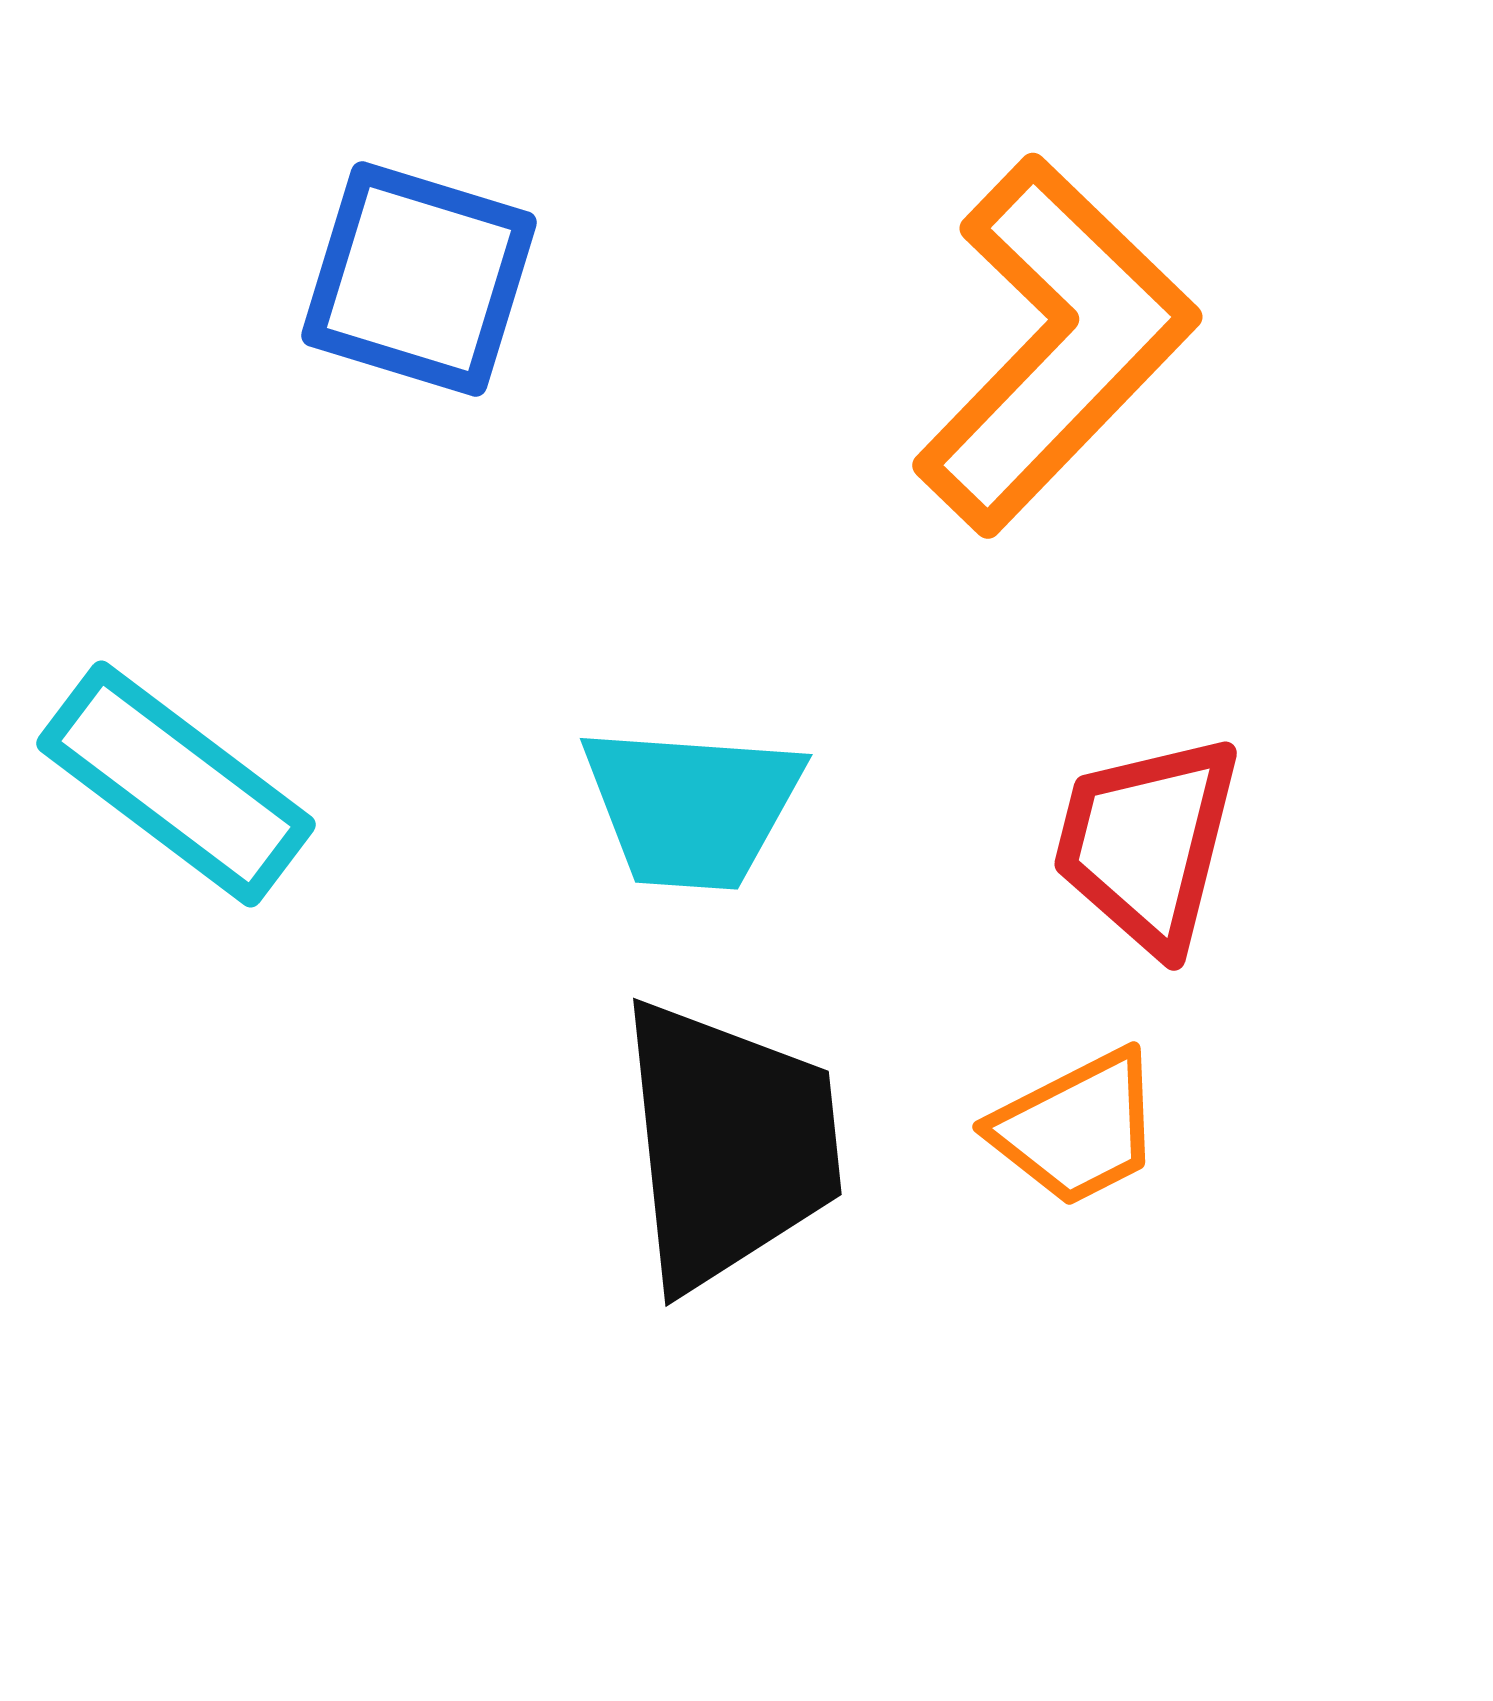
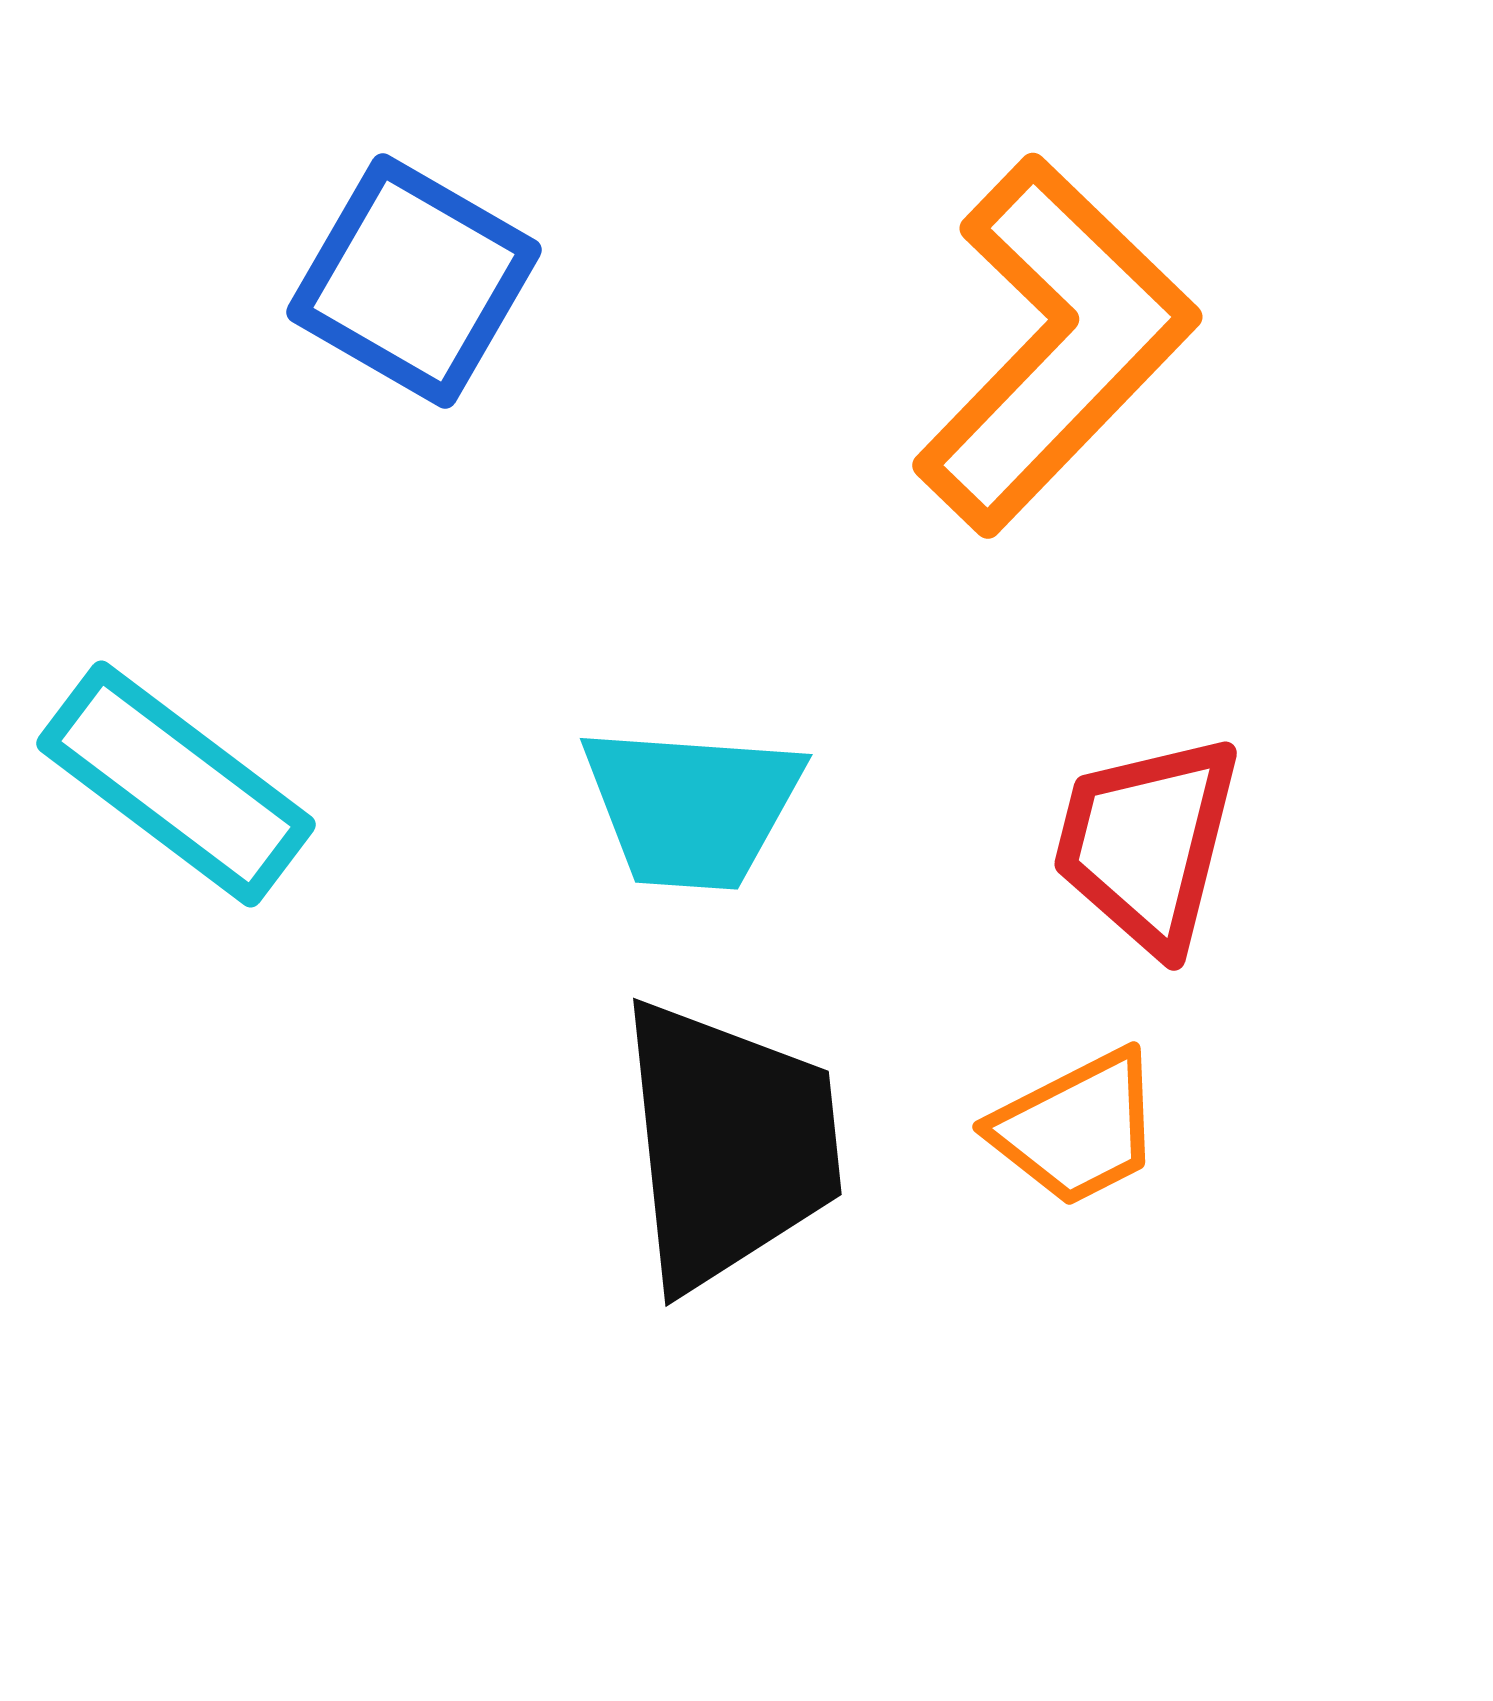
blue square: moved 5 px left, 2 px down; rotated 13 degrees clockwise
